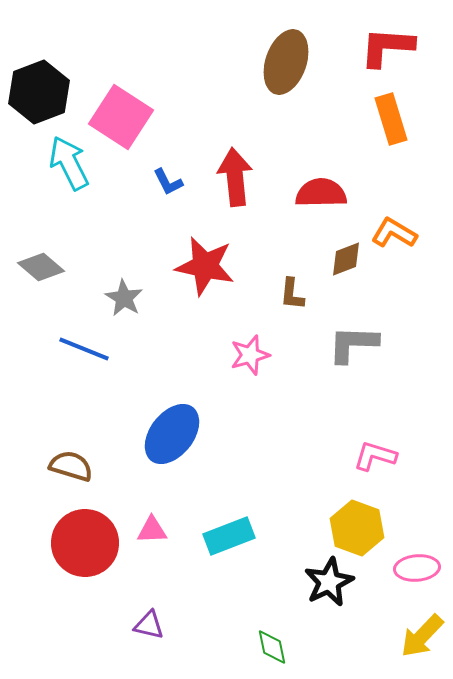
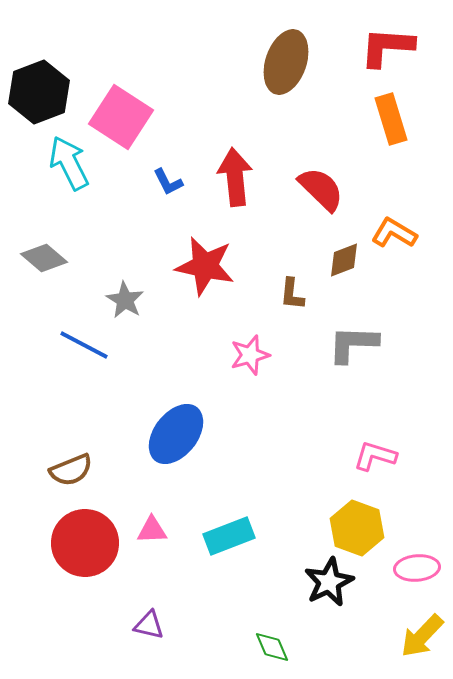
red semicircle: moved 4 px up; rotated 45 degrees clockwise
brown diamond: moved 2 px left, 1 px down
gray diamond: moved 3 px right, 9 px up
gray star: moved 1 px right, 2 px down
blue line: moved 4 px up; rotated 6 degrees clockwise
blue ellipse: moved 4 px right
brown semicircle: moved 4 px down; rotated 141 degrees clockwise
green diamond: rotated 12 degrees counterclockwise
